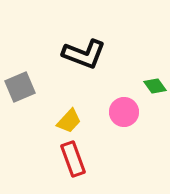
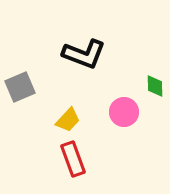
green diamond: rotated 35 degrees clockwise
yellow trapezoid: moved 1 px left, 1 px up
